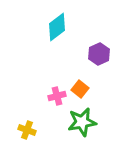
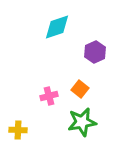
cyan diamond: rotated 20 degrees clockwise
purple hexagon: moved 4 px left, 2 px up
pink cross: moved 8 px left
yellow cross: moved 9 px left; rotated 18 degrees counterclockwise
